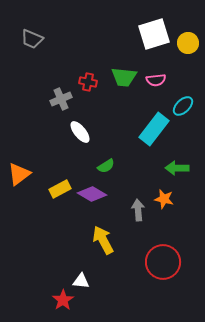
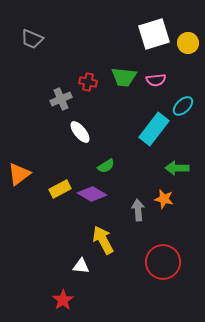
white triangle: moved 15 px up
